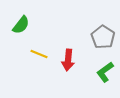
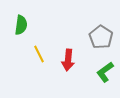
green semicircle: rotated 30 degrees counterclockwise
gray pentagon: moved 2 px left
yellow line: rotated 42 degrees clockwise
